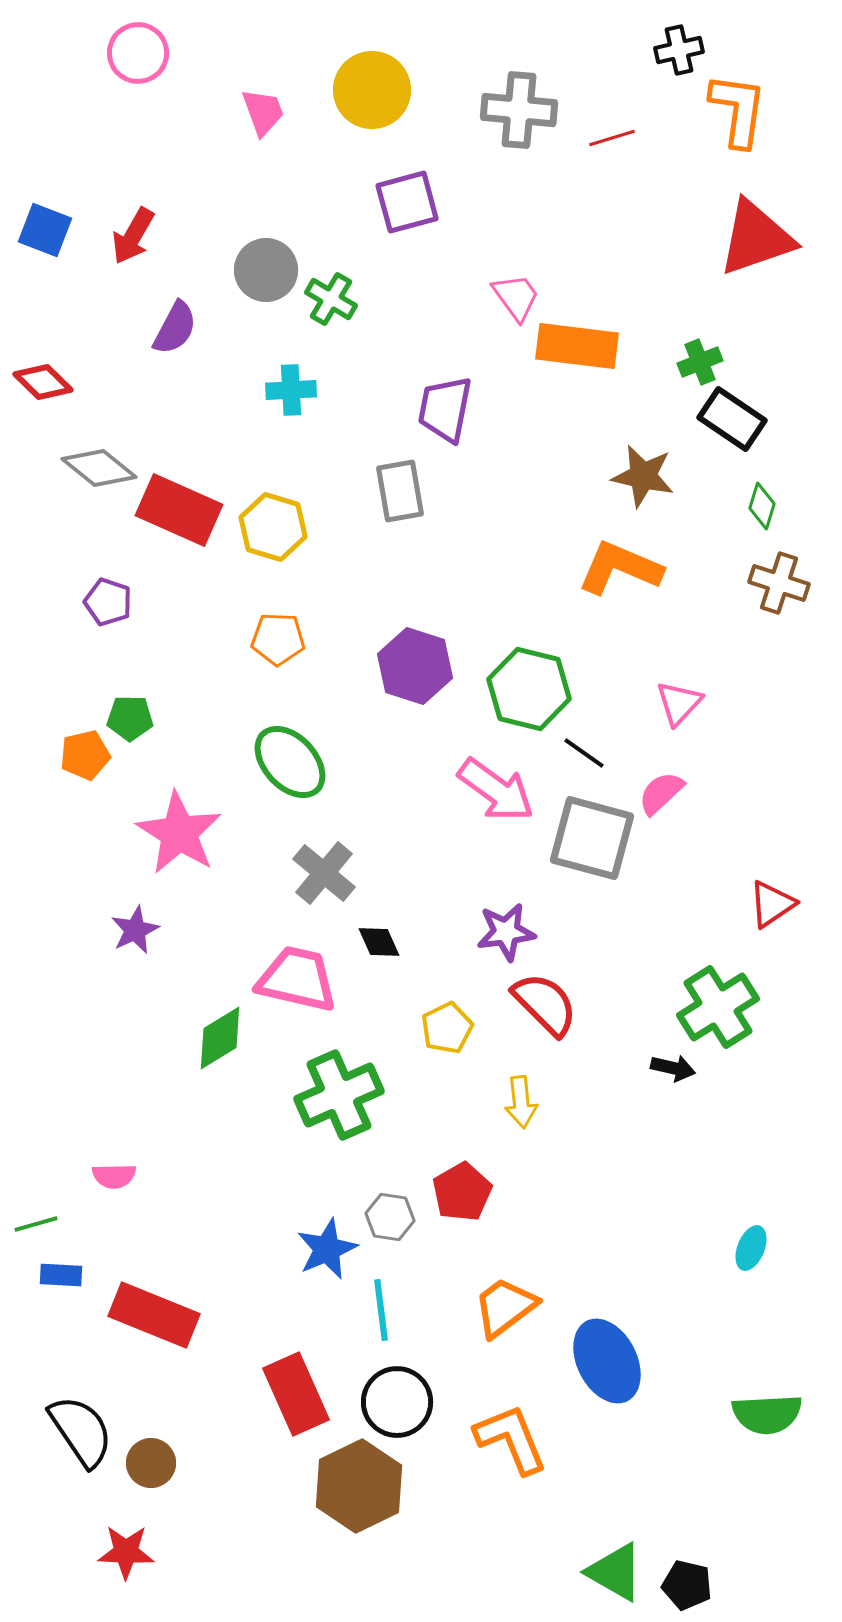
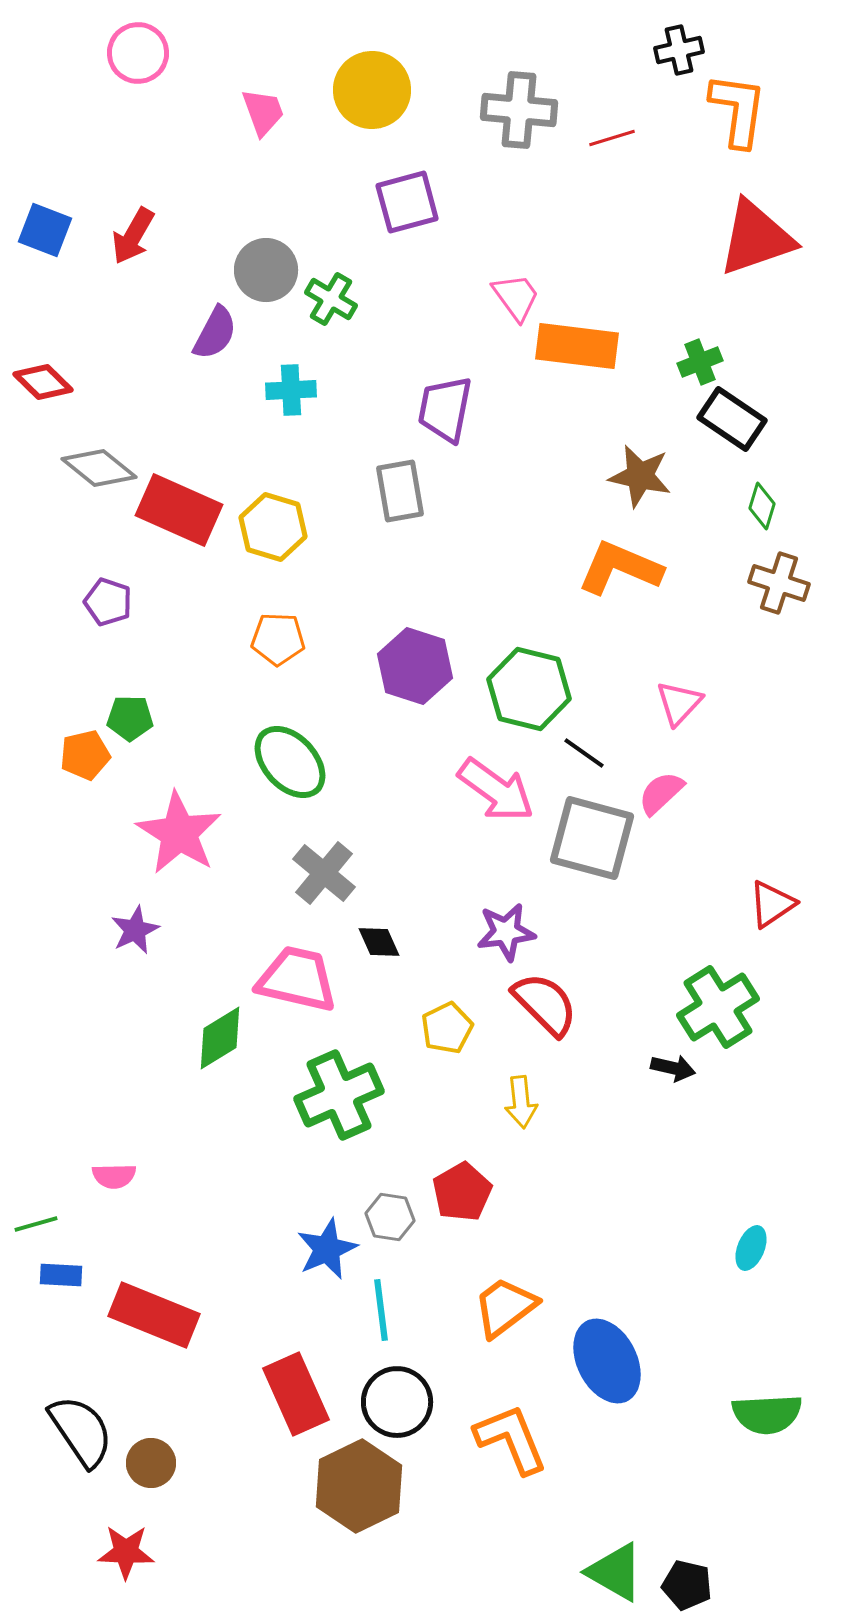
purple semicircle at (175, 328): moved 40 px right, 5 px down
brown star at (643, 476): moved 3 px left
